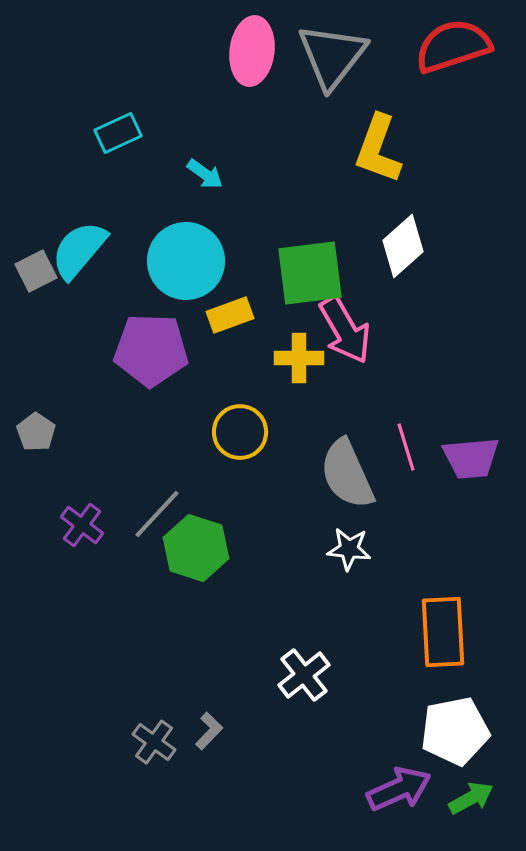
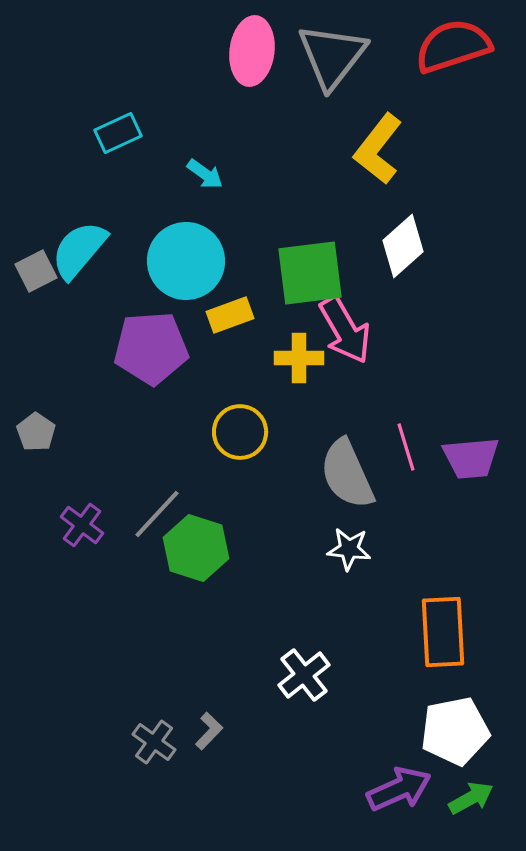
yellow L-shape: rotated 18 degrees clockwise
purple pentagon: moved 2 px up; rotated 6 degrees counterclockwise
